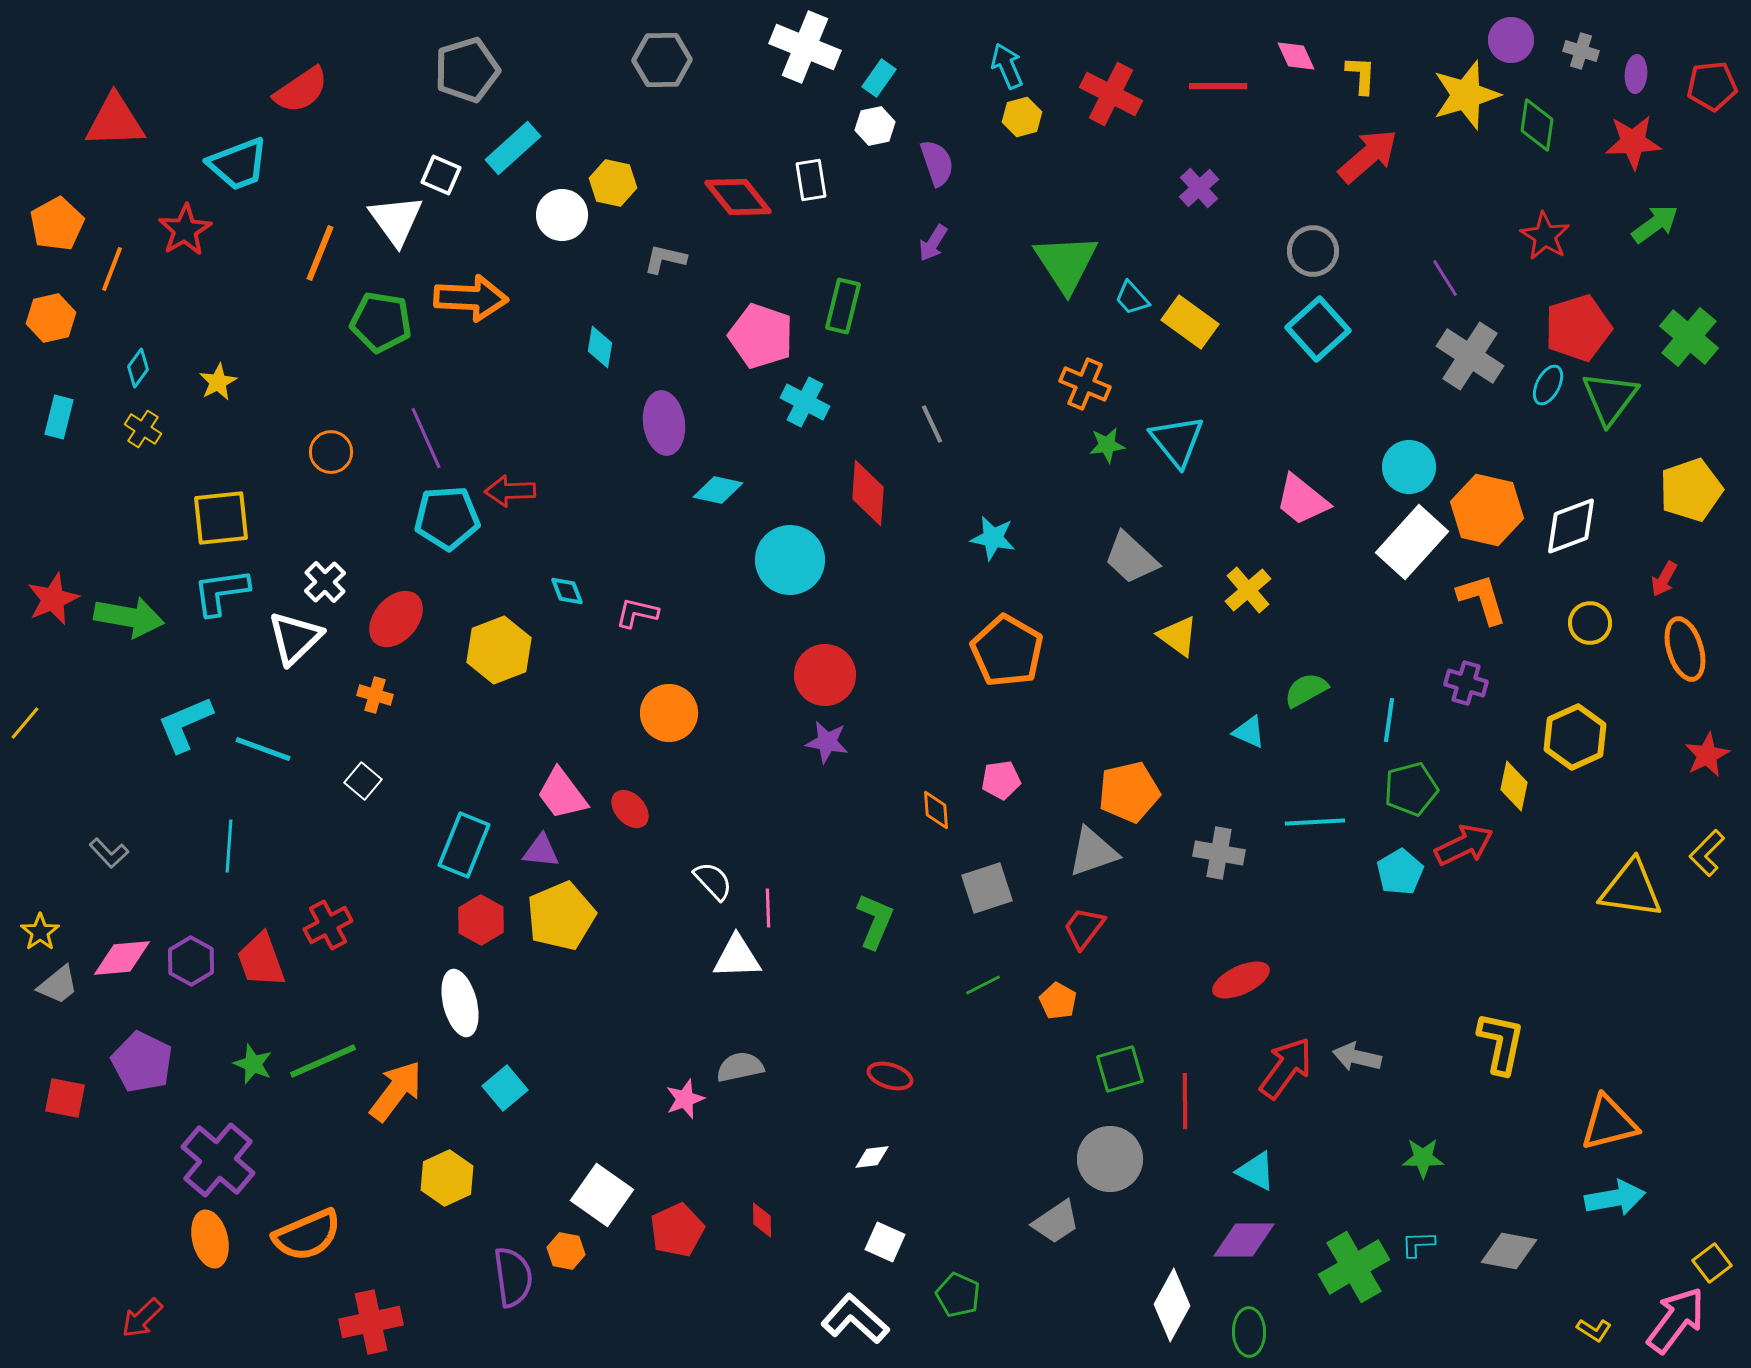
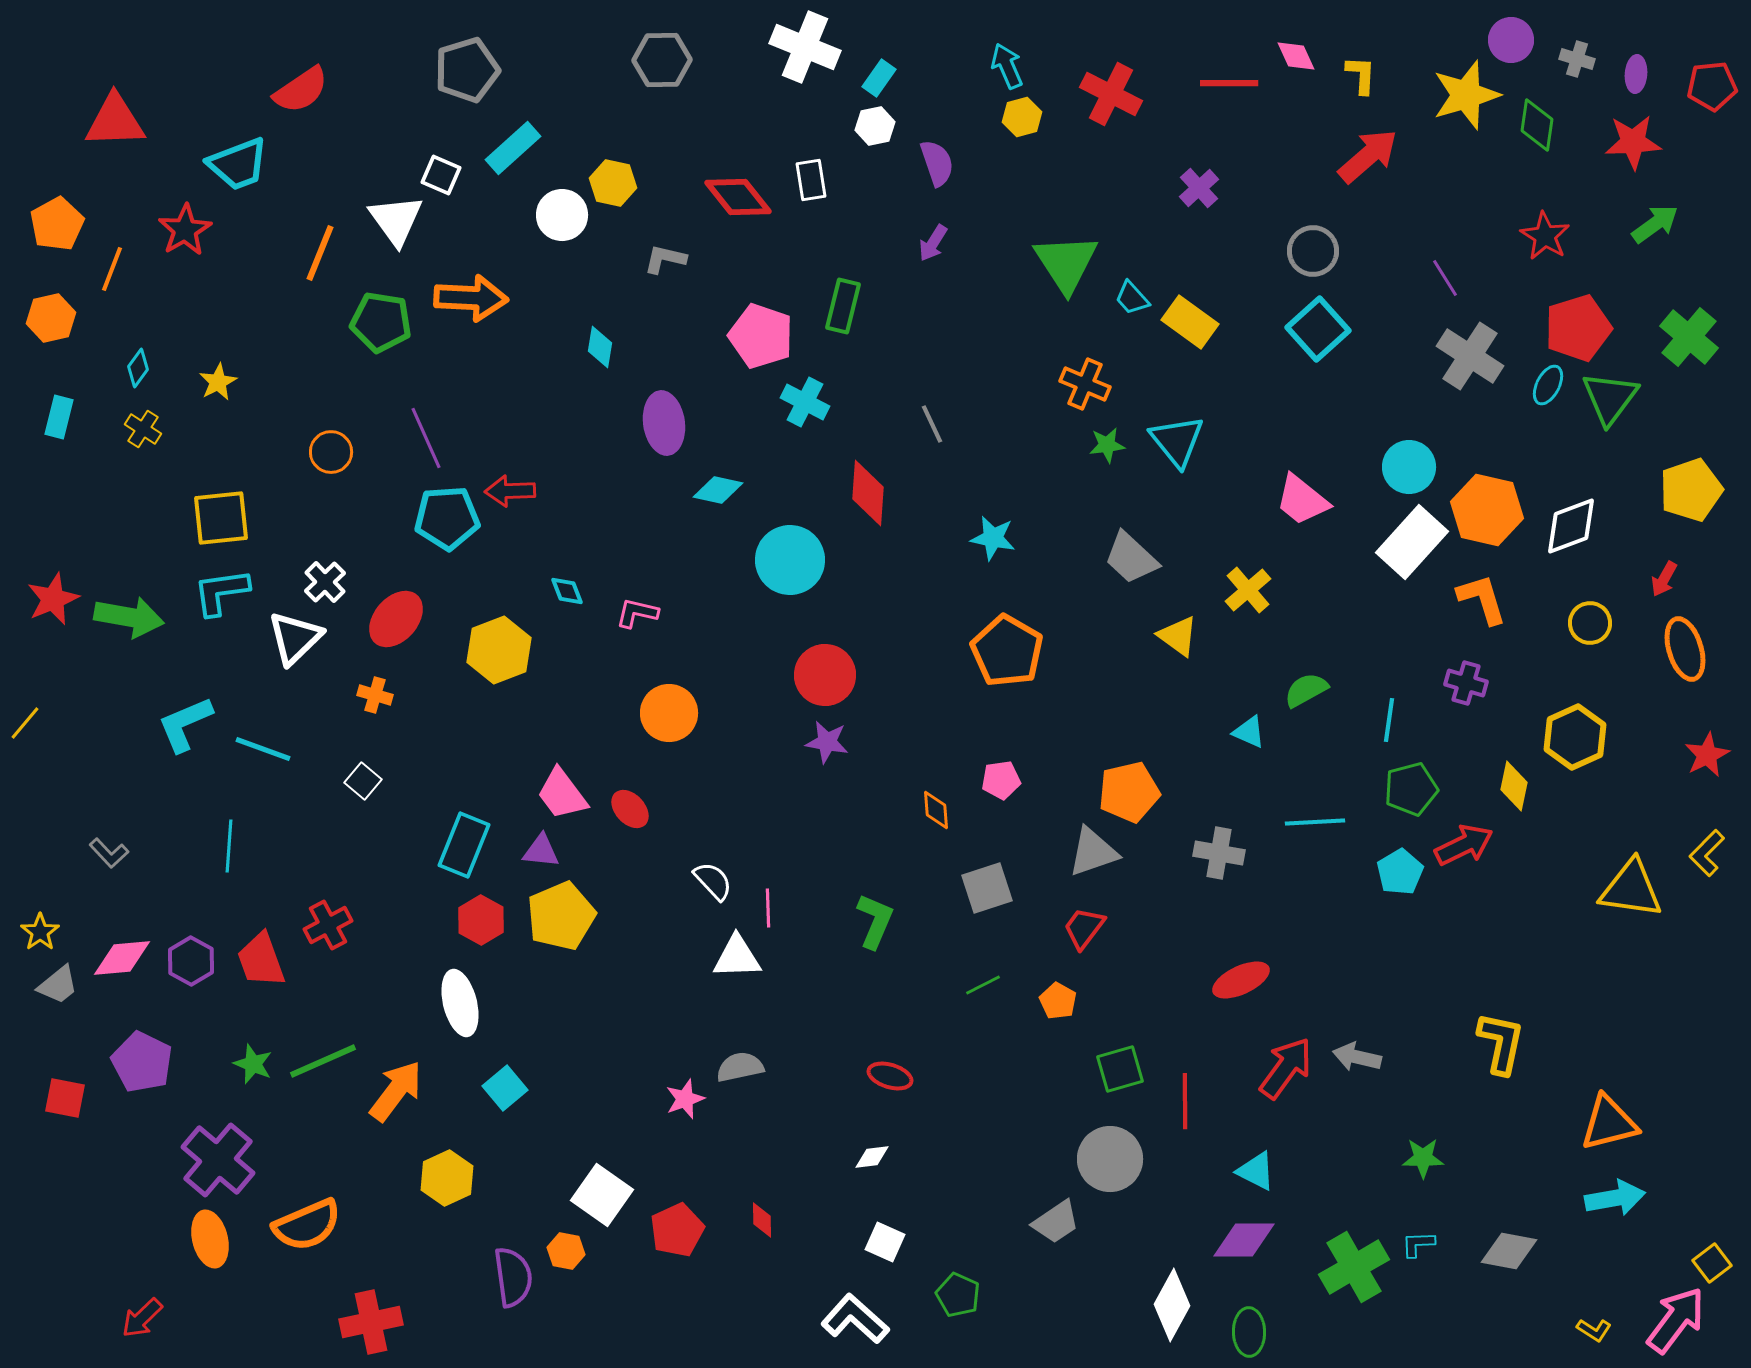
gray cross at (1581, 51): moved 4 px left, 8 px down
red line at (1218, 86): moved 11 px right, 3 px up
orange semicircle at (307, 1235): moved 10 px up
